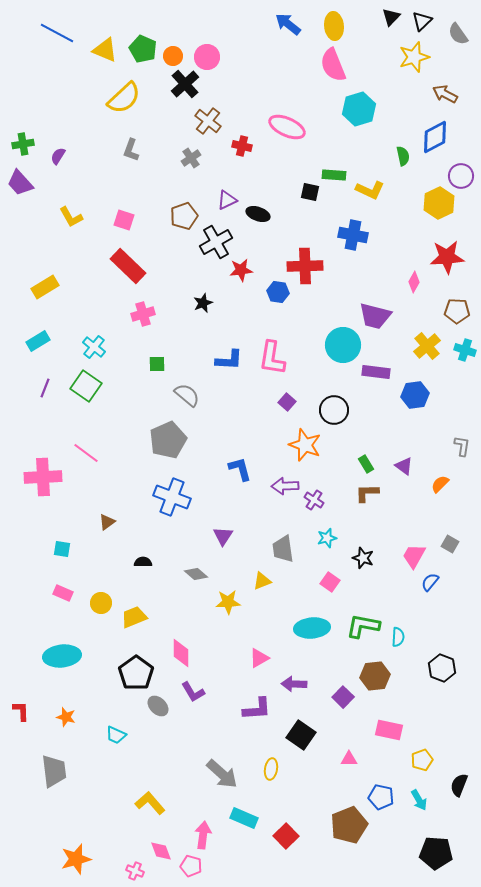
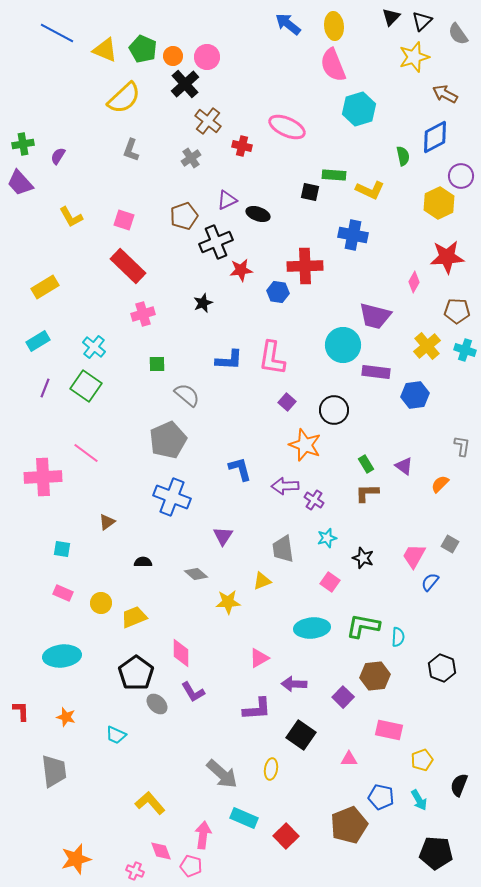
black cross at (216, 242): rotated 8 degrees clockwise
gray ellipse at (158, 706): moved 1 px left, 2 px up
